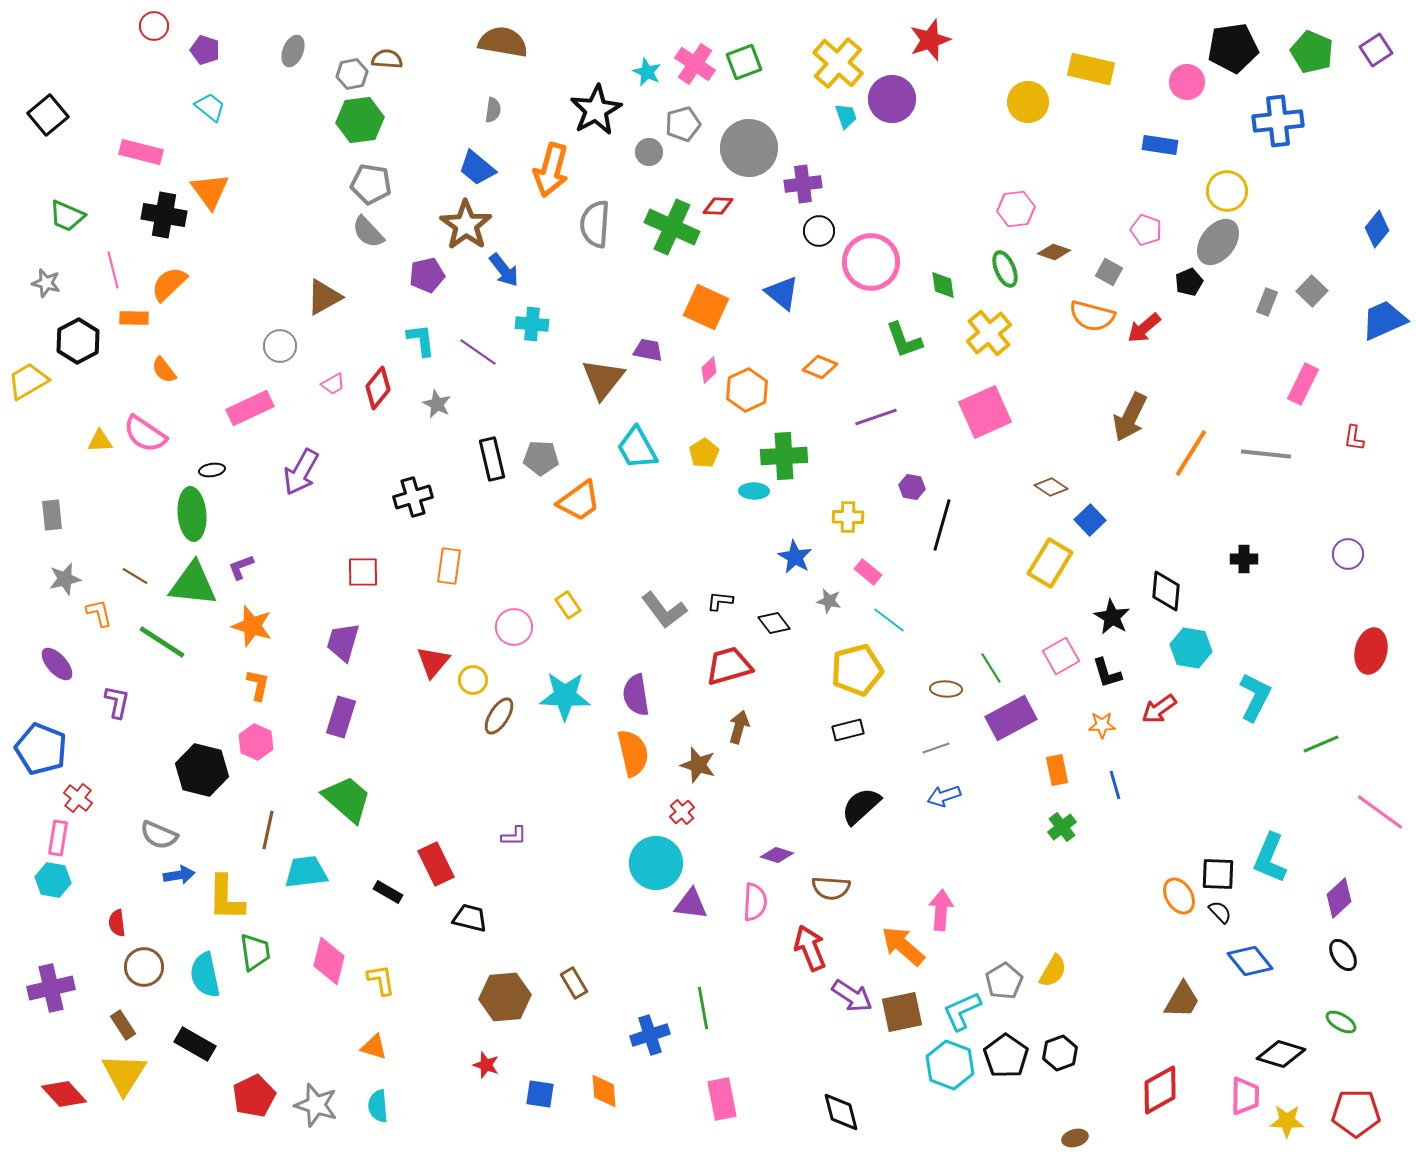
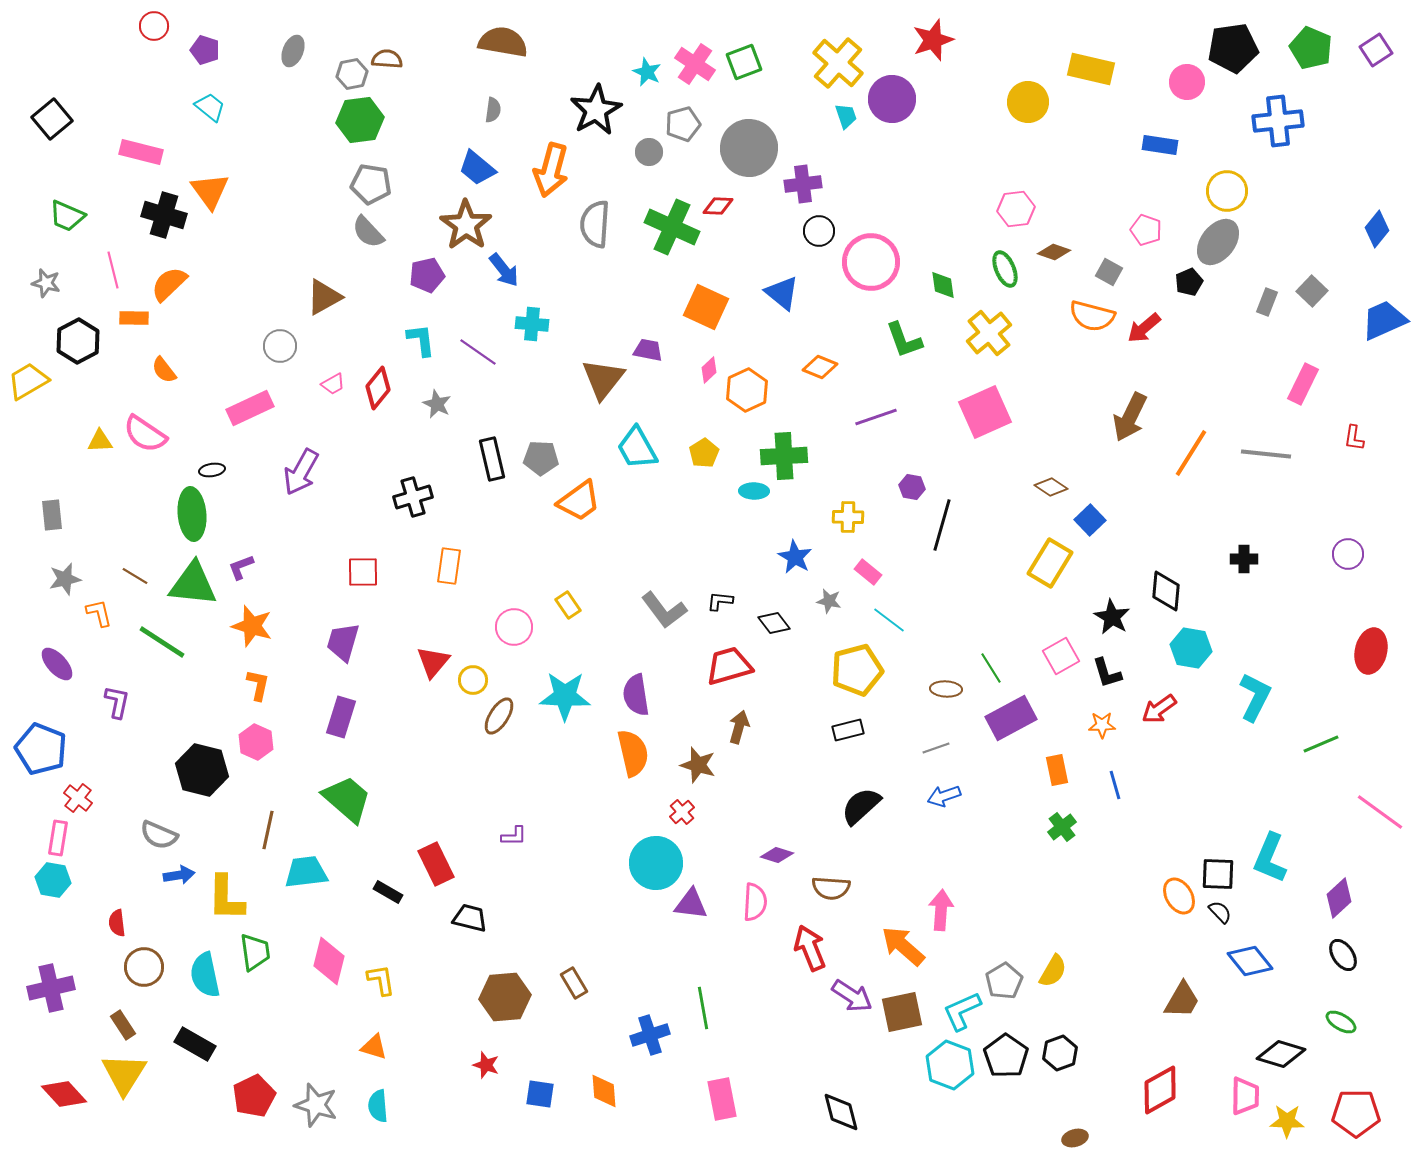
red star at (930, 40): moved 3 px right
green pentagon at (1312, 52): moved 1 px left, 4 px up
black square at (48, 115): moved 4 px right, 4 px down
black cross at (164, 215): rotated 6 degrees clockwise
